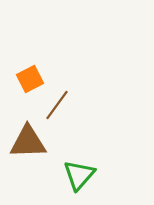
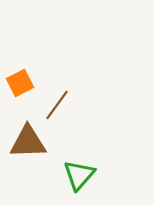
orange square: moved 10 px left, 4 px down
